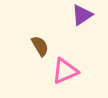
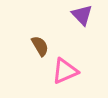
purple triangle: rotated 40 degrees counterclockwise
